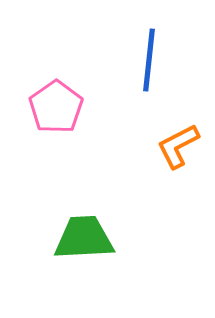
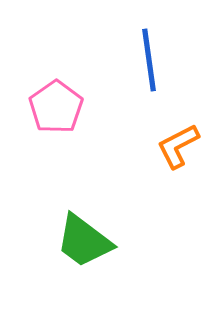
blue line: rotated 14 degrees counterclockwise
green trapezoid: moved 3 px down; rotated 140 degrees counterclockwise
